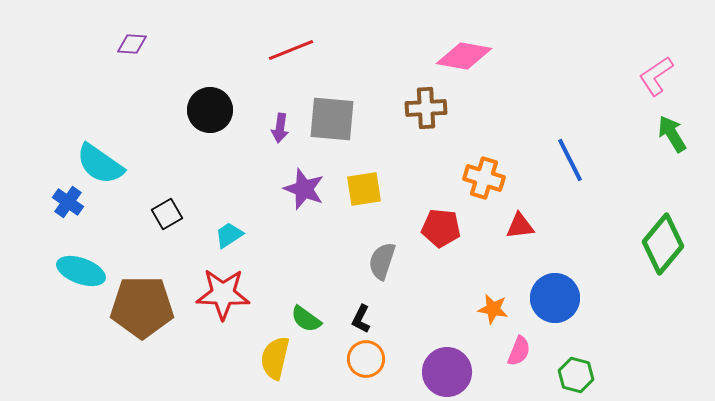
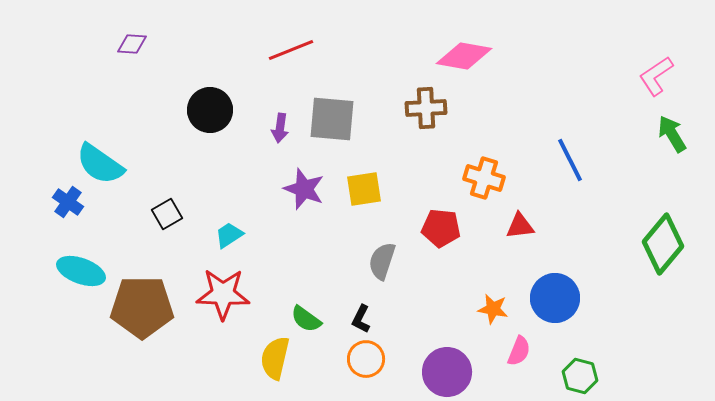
green hexagon: moved 4 px right, 1 px down
